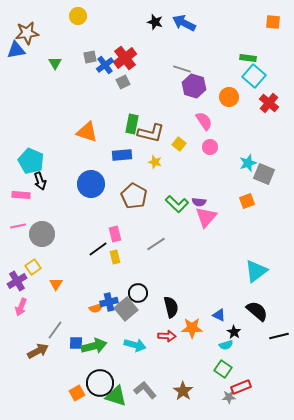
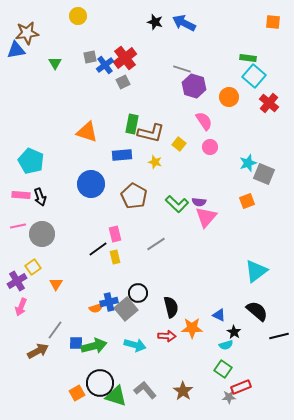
black arrow at (40, 181): moved 16 px down
